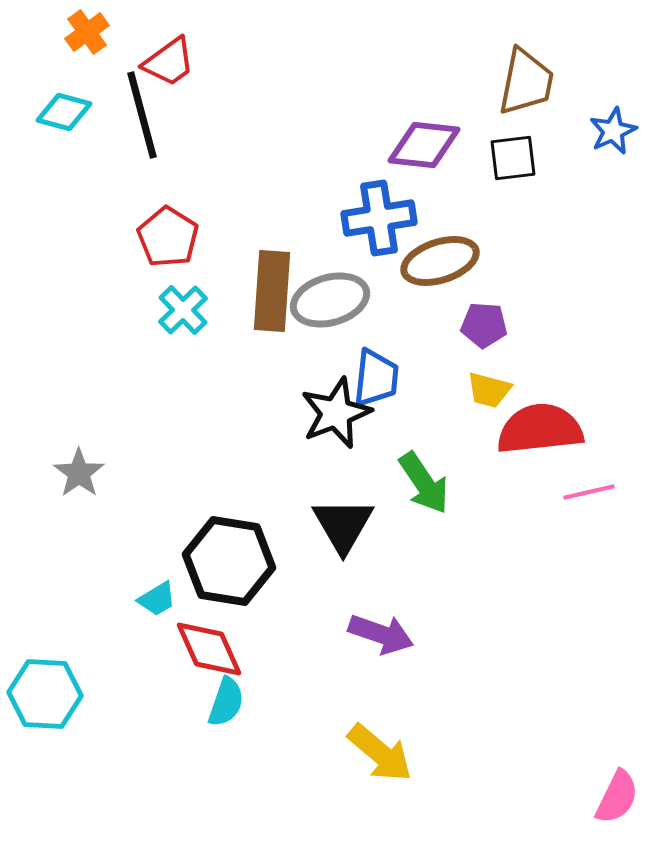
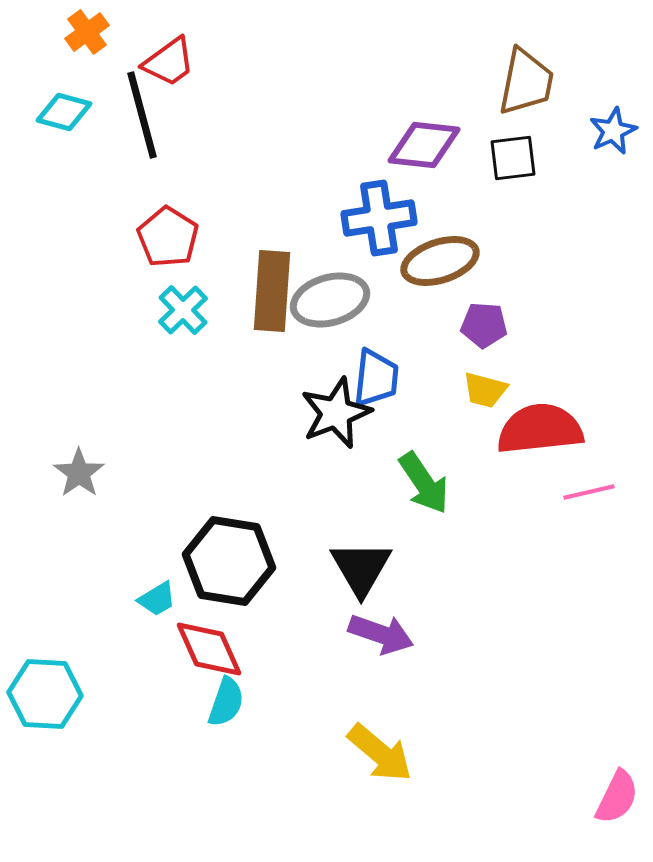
yellow trapezoid: moved 4 px left
black triangle: moved 18 px right, 43 px down
